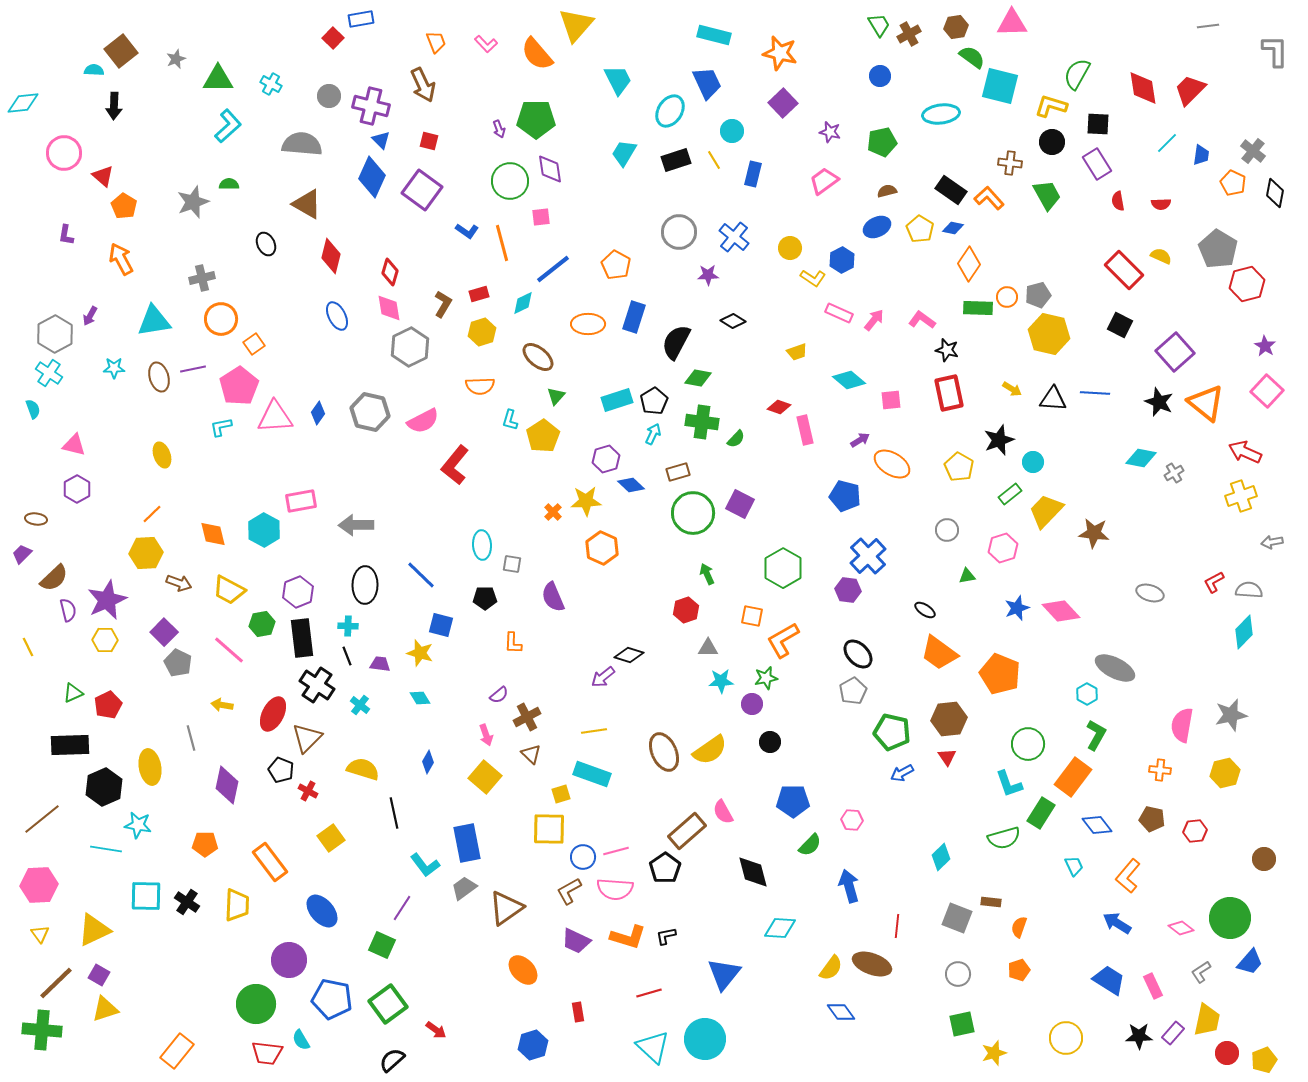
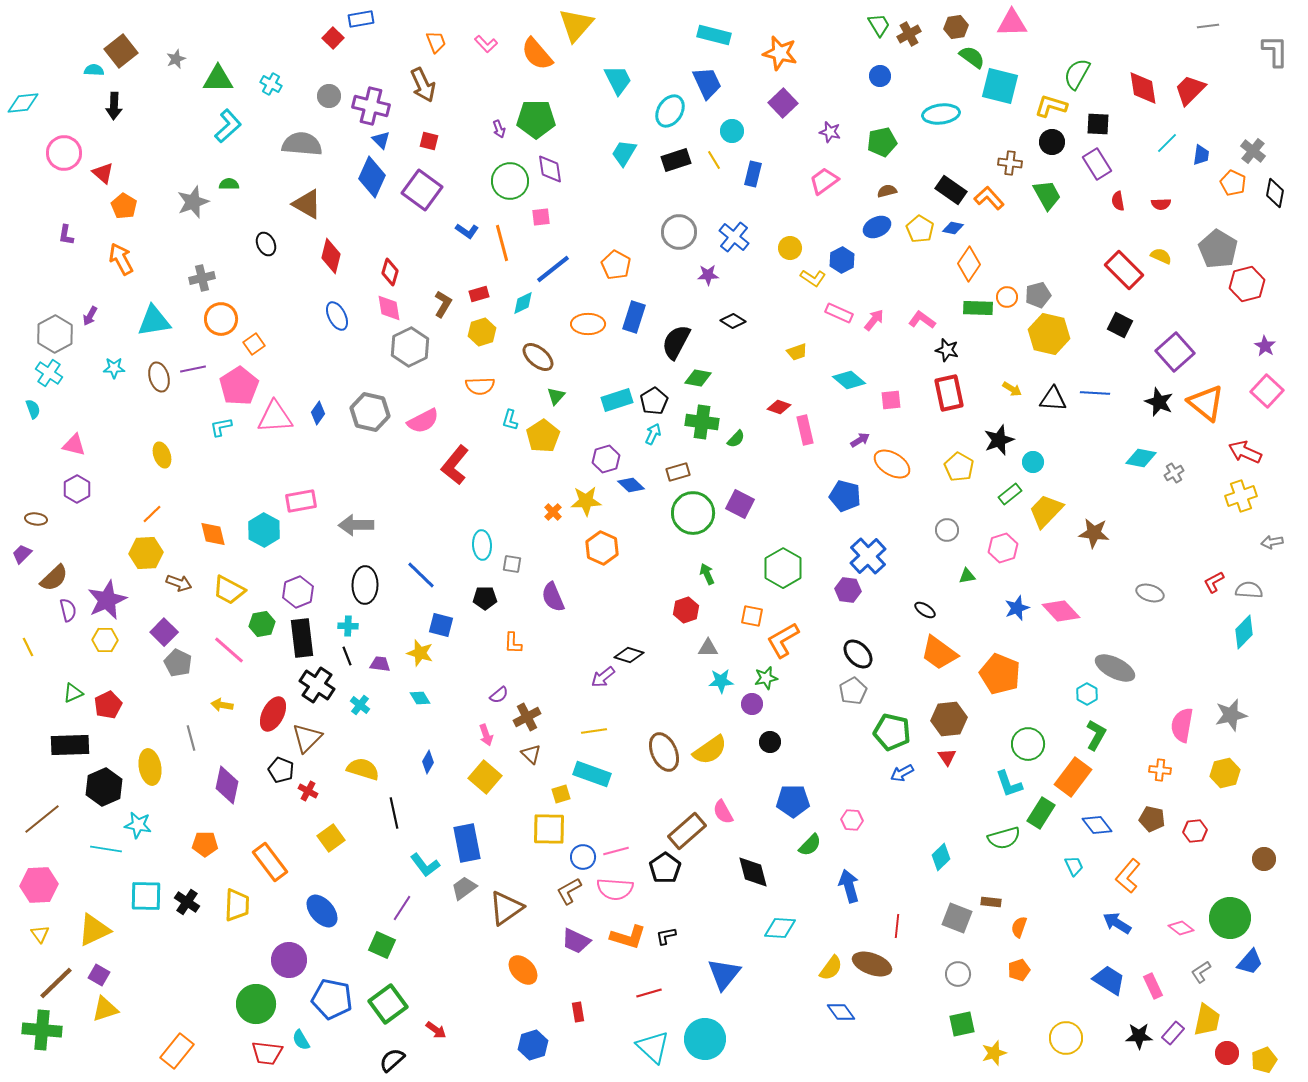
red triangle at (103, 176): moved 3 px up
